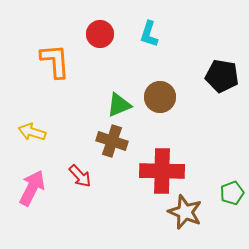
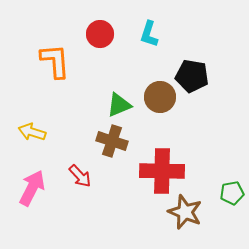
black pentagon: moved 30 px left
green pentagon: rotated 10 degrees clockwise
